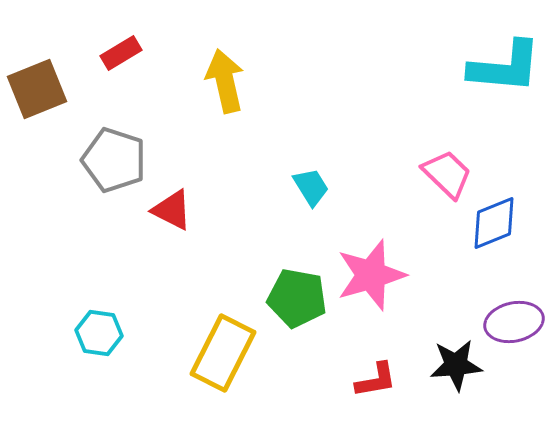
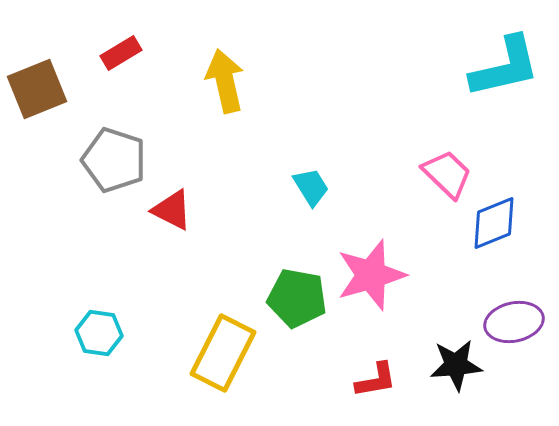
cyan L-shape: rotated 18 degrees counterclockwise
